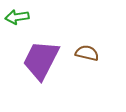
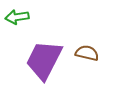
purple trapezoid: moved 3 px right
